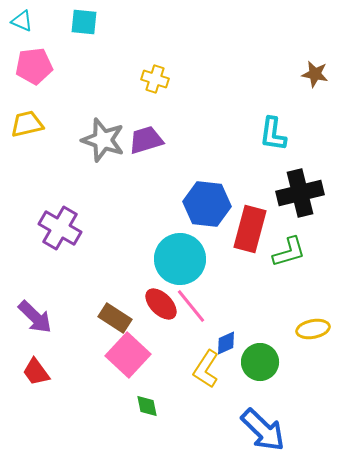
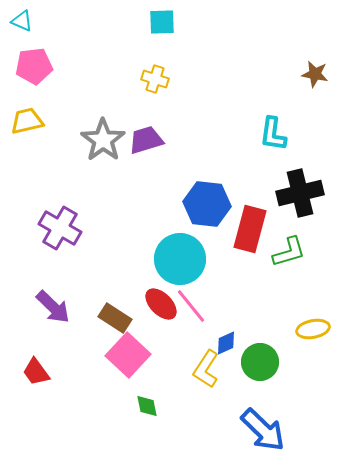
cyan square: moved 78 px right; rotated 8 degrees counterclockwise
yellow trapezoid: moved 3 px up
gray star: rotated 18 degrees clockwise
purple arrow: moved 18 px right, 10 px up
